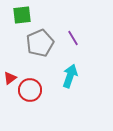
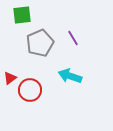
cyan arrow: rotated 90 degrees counterclockwise
